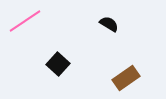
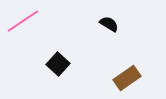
pink line: moved 2 px left
brown rectangle: moved 1 px right
